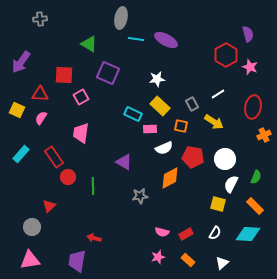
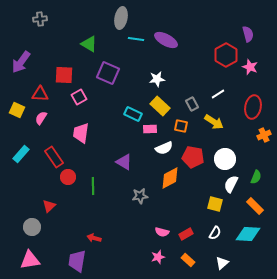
pink square at (81, 97): moved 2 px left
yellow square at (218, 204): moved 3 px left
